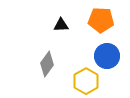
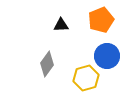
orange pentagon: rotated 25 degrees counterclockwise
yellow hexagon: moved 3 px up; rotated 15 degrees clockwise
